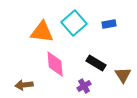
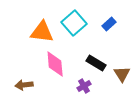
blue rectangle: rotated 32 degrees counterclockwise
brown triangle: moved 1 px left, 1 px up
